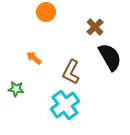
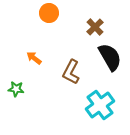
orange circle: moved 3 px right, 1 px down
cyan cross: moved 35 px right
